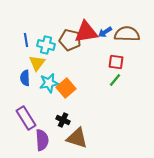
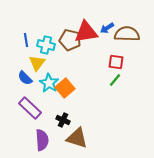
blue arrow: moved 2 px right, 4 px up
blue semicircle: rotated 42 degrees counterclockwise
cyan star: rotated 30 degrees counterclockwise
orange square: moved 1 px left
purple rectangle: moved 4 px right, 10 px up; rotated 15 degrees counterclockwise
